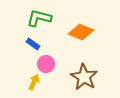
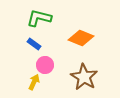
orange diamond: moved 6 px down
blue rectangle: moved 1 px right
pink circle: moved 1 px left, 1 px down
